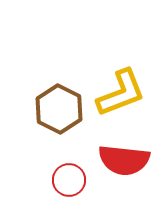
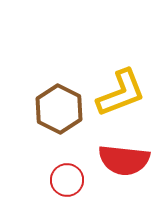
red circle: moved 2 px left
